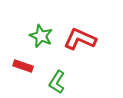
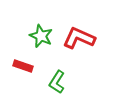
red L-shape: moved 1 px left, 1 px up
